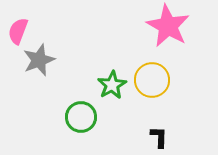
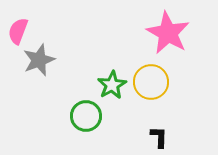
pink star: moved 7 px down
yellow circle: moved 1 px left, 2 px down
green circle: moved 5 px right, 1 px up
